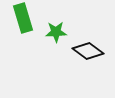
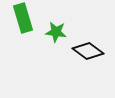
green star: rotated 10 degrees clockwise
